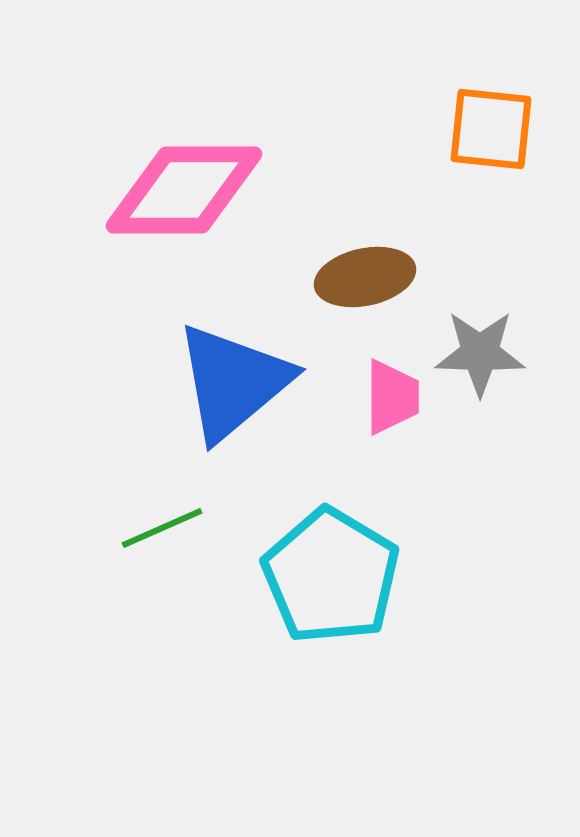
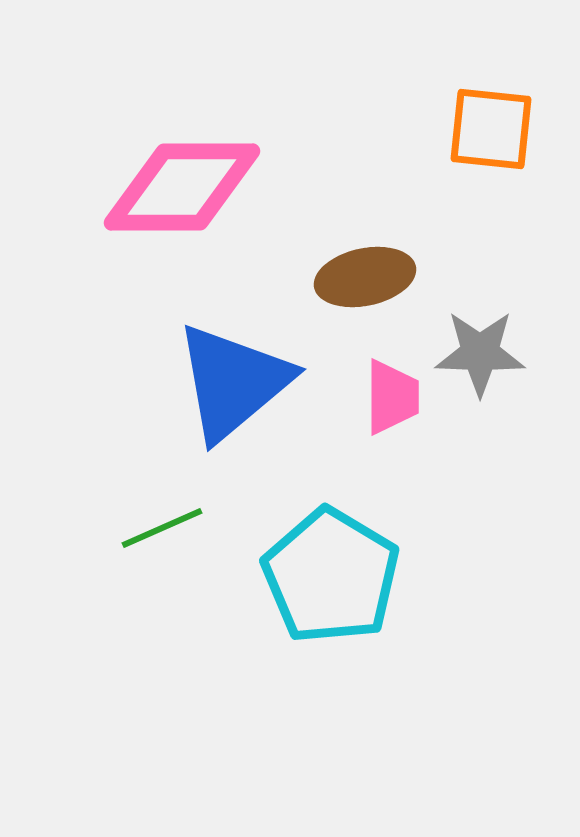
pink diamond: moved 2 px left, 3 px up
